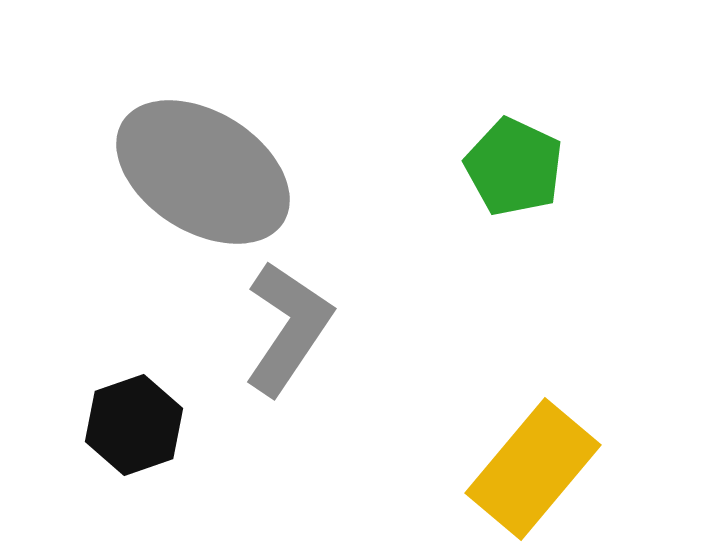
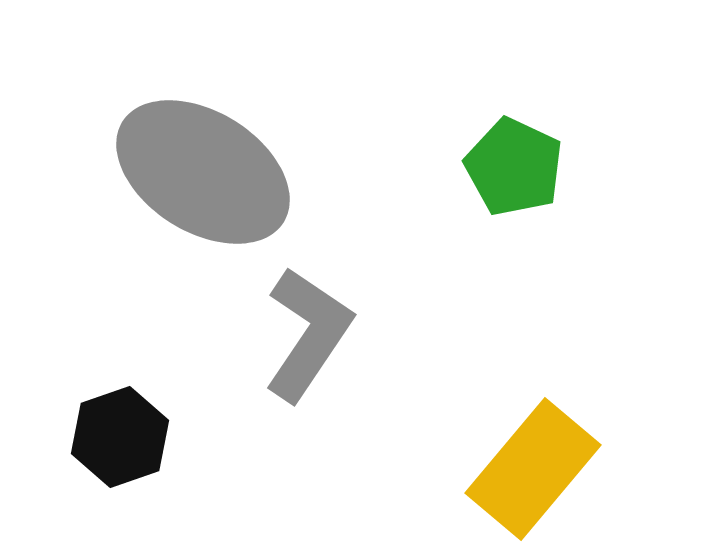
gray L-shape: moved 20 px right, 6 px down
black hexagon: moved 14 px left, 12 px down
